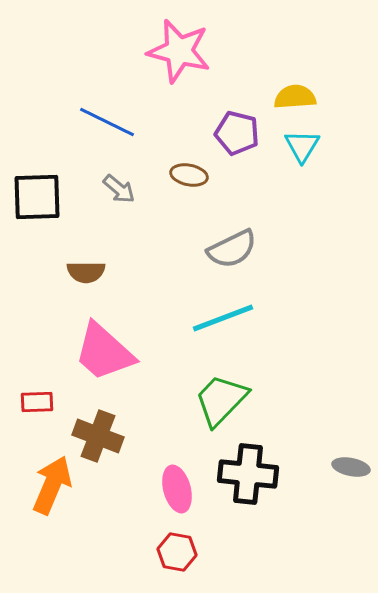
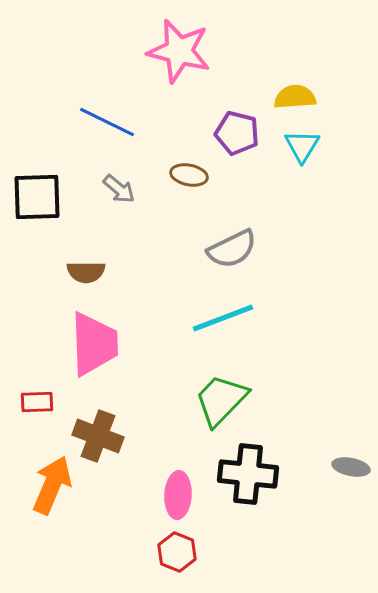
pink trapezoid: moved 10 px left, 8 px up; rotated 134 degrees counterclockwise
pink ellipse: moved 1 px right, 6 px down; rotated 18 degrees clockwise
red hexagon: rotated 12 degrees clockwise
